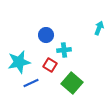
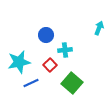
cyan cross: moved 1 px right
red square: rotated 16 degrees clockwise
